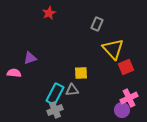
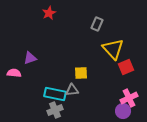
cyan rectangle: rotated 75 degrees clockwise
purple circle: moved 1 px right, 1 px down
